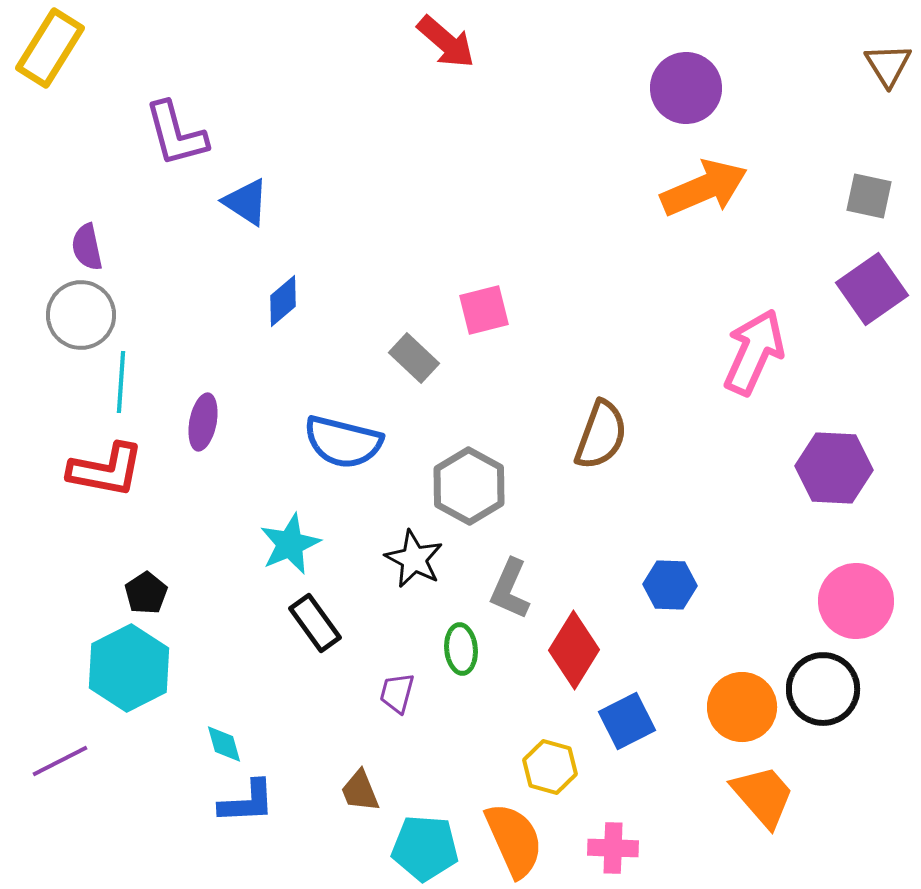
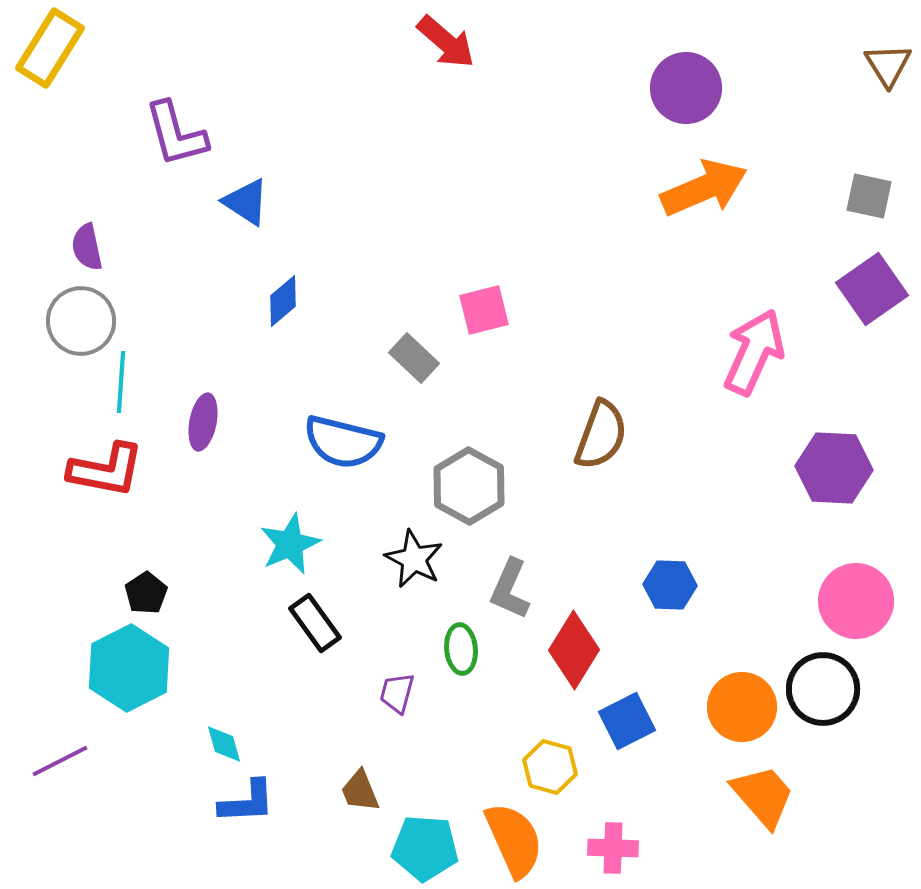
gray circle at (81, 315): moved 6 px down
